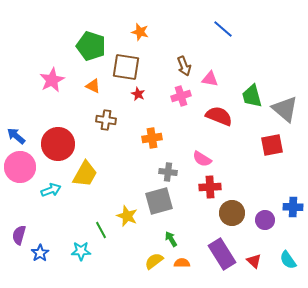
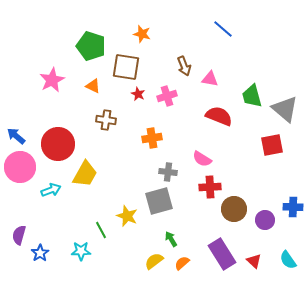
orange star: moved 2 px right, 2 px down
pink cross: moved 14 px left
brown circle: moved 2 px right, 4 px up
orange semicircle: rotated 42 degrees counterclockwise
